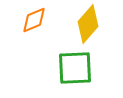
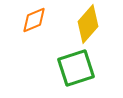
green square: moved 1 px right; rotated 15 degrees counterclockwise
